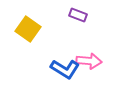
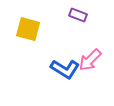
yellow square: rotated 20 degrees counterclockwise
pink arrow: moved 1 px right, 1 px up; rotated 130 degrees clockwise
